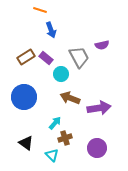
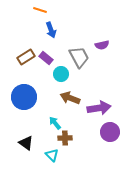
cyan arrow: rotated 80 degrees counterclockwise
brown cross: rotated 16 degrees clockwise
purple circle: moved 13 px right, 16 px up
